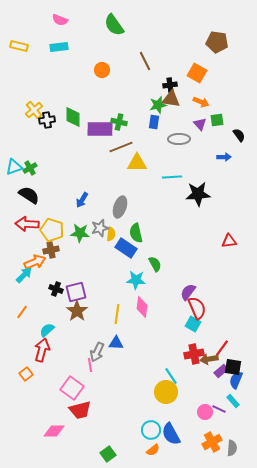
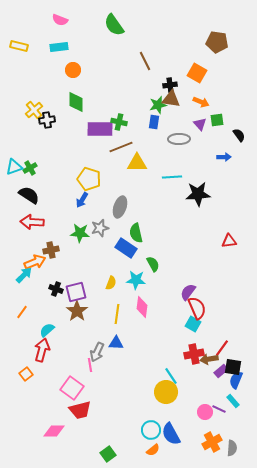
orange circle at (102, 70): moved 29 px left
green diamond at (73, 117): moved 3 px right, 15 px up
red arrow at (27, 224): moved 5 px right, 2 px up
yellow pentagon at (52, 230): moved 37 px right, 51 px up
yellow semicircle at (111, 234): moved 49 px down; rotated 16 degrees clockwise
green semicircle at (155, 264): moved 2 px left
